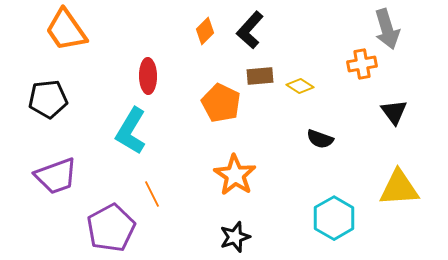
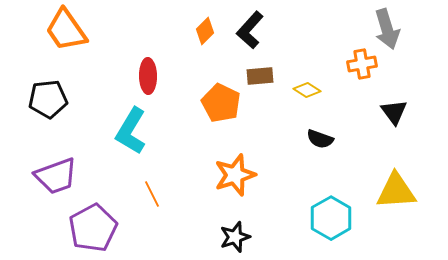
yellow diamond: moved 7 px right, 4 px down
orange star: rotated 21 degrees clockwise
yellow triangle: moved 3 px left, 3 px down
cyan hexagon: moved 3 px left
purple pentagon: moved 18 px left
